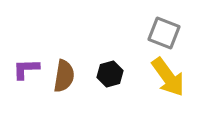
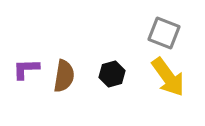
black hexagon: moved 2 px right
